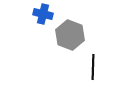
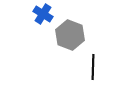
blue cross: rotated 18 degrees clockwise
